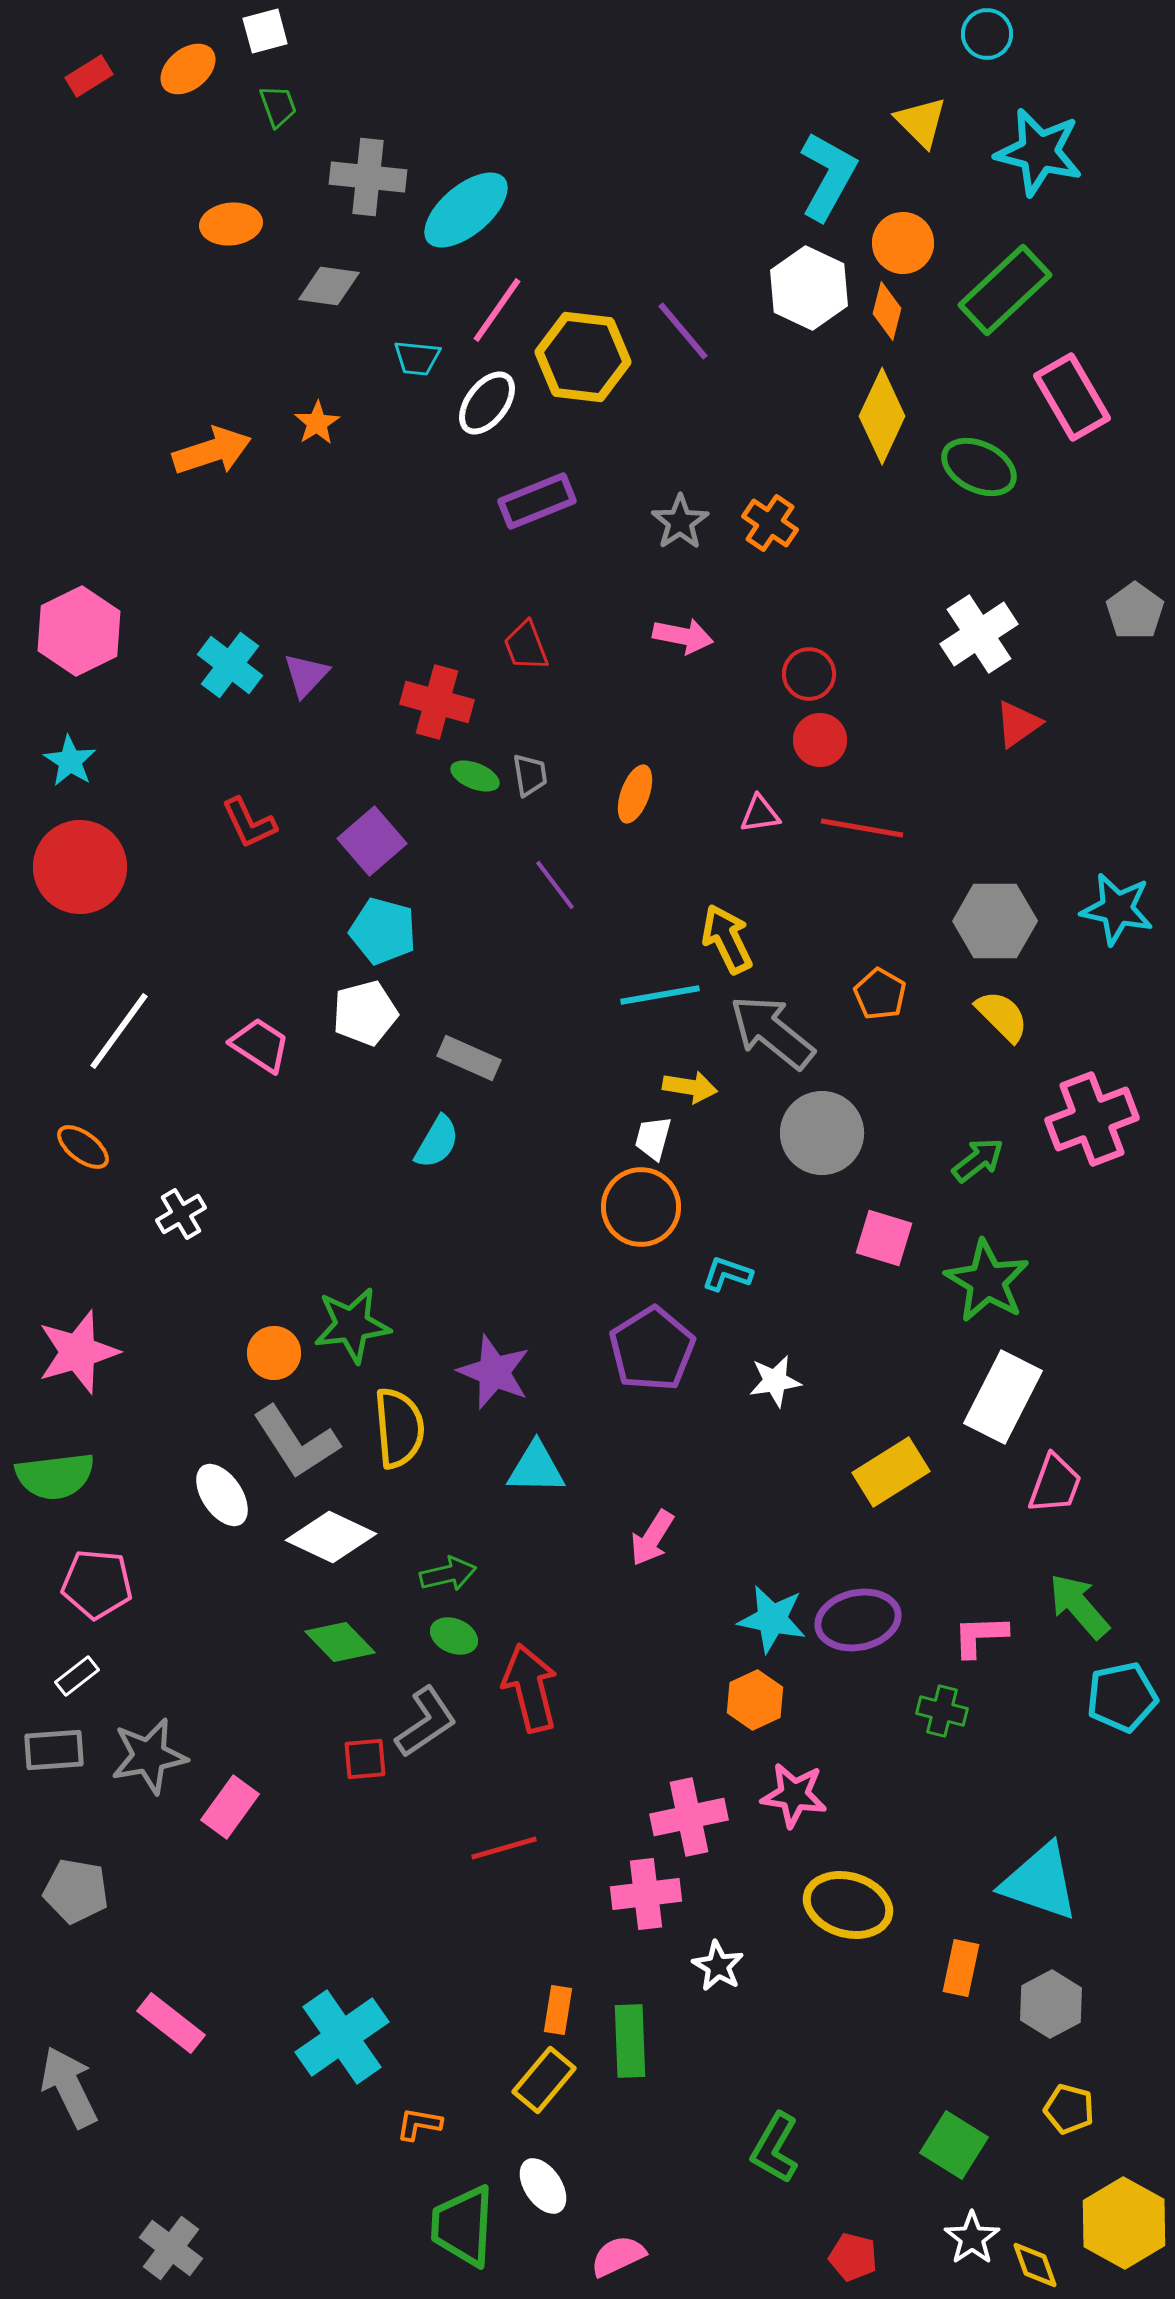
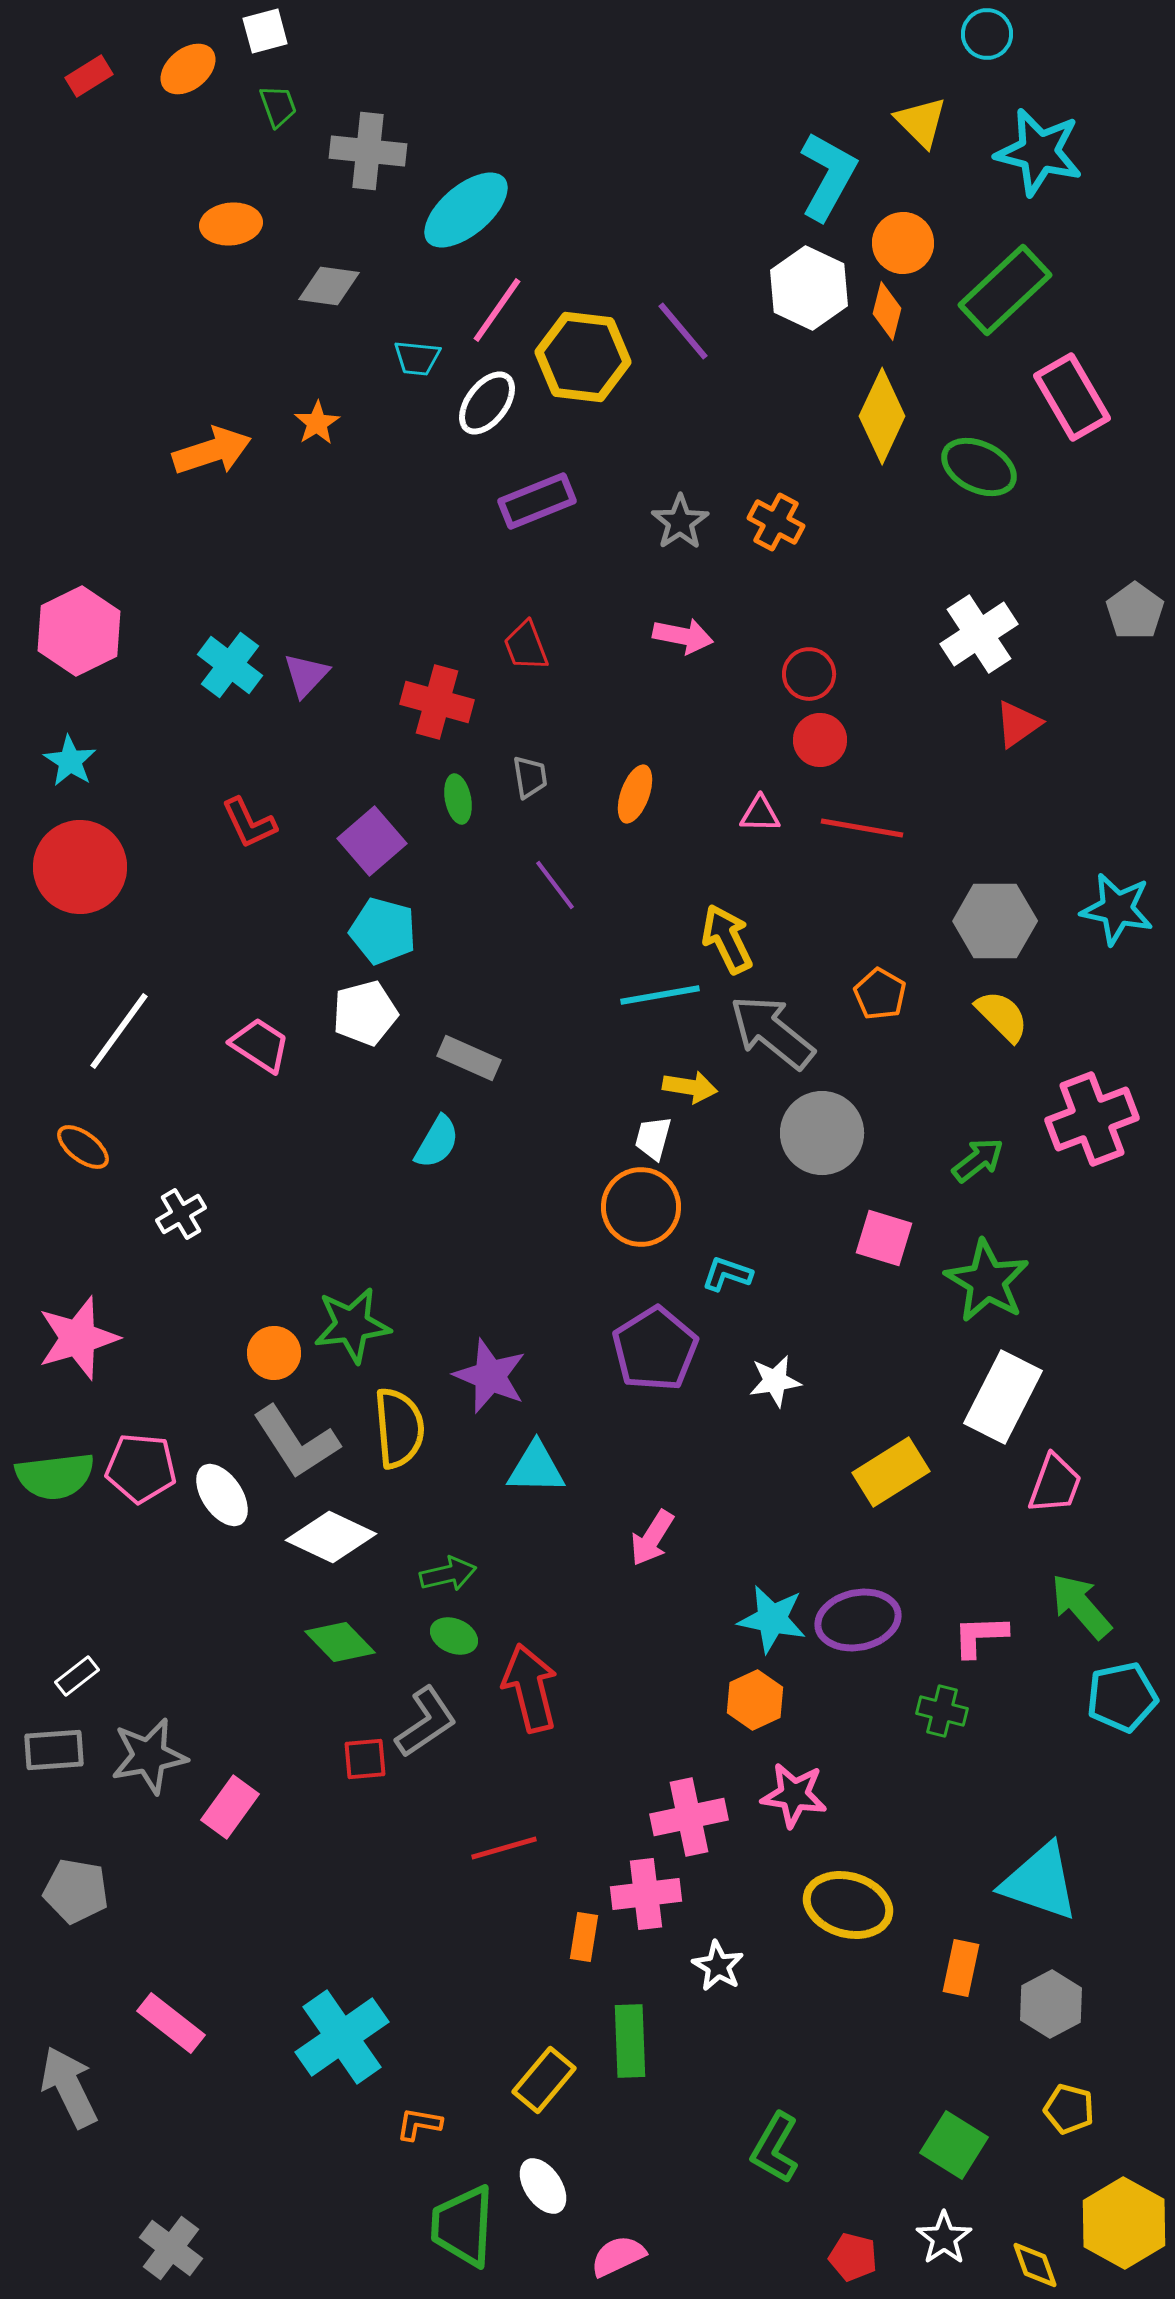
gray cross at (368, 177): moved 26 px up
orange cross at (770, 523): moved 6 px right, 1 px up; rotated 6 degrees counterclockwise
gray trapezoid at (530, 775): moved 2 px down
green ellipse at (475, 776): moved 17 px left, 23 px down; rotated 57 degrees clockwise
pink triangle at (760, 814): rotated 9 degrees clockwise
purple pentagon at (652, 1349): moved 3 px right
pink star at (78, 1352): moved 14 px up
purple star at (494, 1372): moved 4 px left, 4 px down
pink pentagon at (97, 1584): moved 44 px right, 116 px up
green arrow at (1079, 1606): moved 2 px right
orange rectangle at (558, 2010): moved 26 px right, 73 px up
white star at (972, 2238): moved 28 px left
